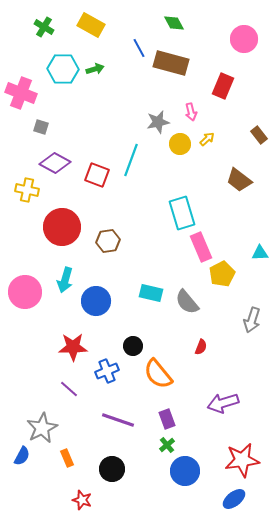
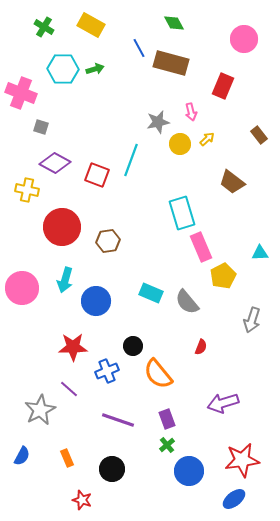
brown trapezoid at (239, 180): moved 7 px left, 2 px down
yellow pentagon at (222, 274): moved 1 px right, 2 px down
pink circle at (25, 292): moved 3 px left, 4 px up
cyan rectangle at (151, 293): rotated 10 degrees clockwise
gray star at (42, 428): moved 2 px left, 18 px up
blue circle at (185, 471): moved 4 px right
